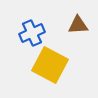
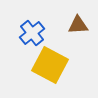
blue cross: rotated 15 degrees counterclockwise
